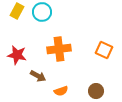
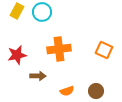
red star: rotated 24 degrees counterclockwise
brown arrow: rotated 28 degrees counterclockwise
orange semicircle: moved 6 px right
